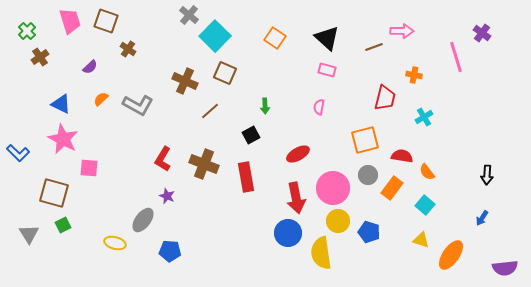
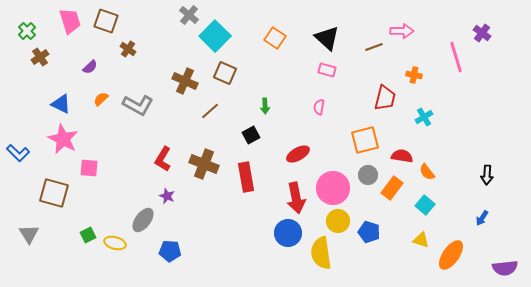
green square at (63, 225): moved 25 px right, 10 px down
